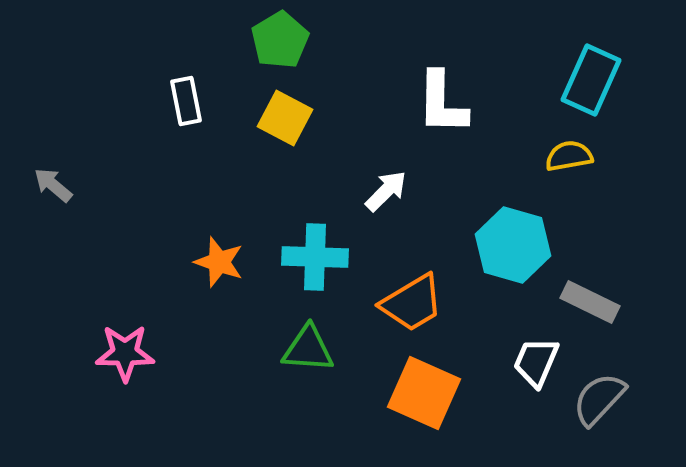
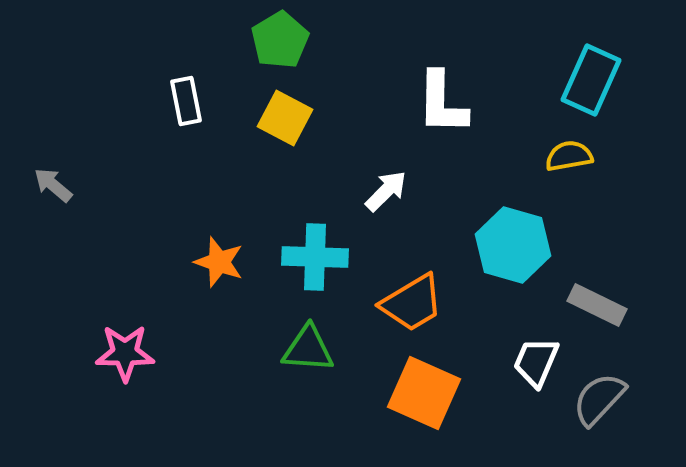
gray rectangle: moved 7 px right, 3 px down
